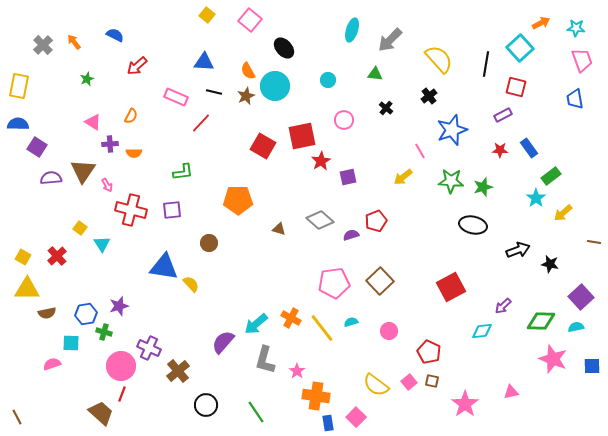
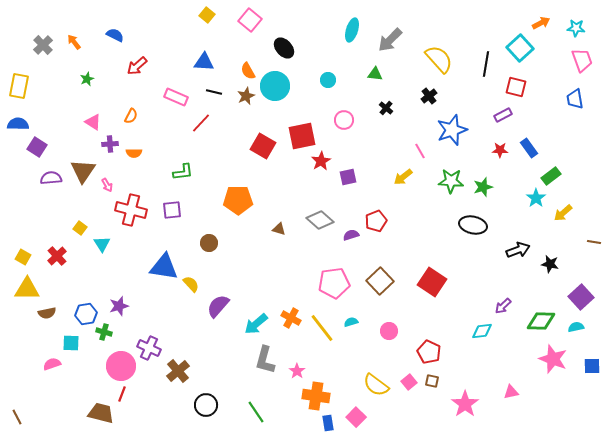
red square at (451, 287): moved 19 px left, 5 px up; rotated 28 degrees counterclockwise
purple semicircle at (223, 342): moved 5 px left, 36 px up
brown trapezoid at (101, 413): rotated 28 degrees counterclockwise
